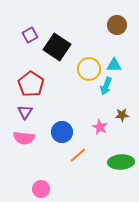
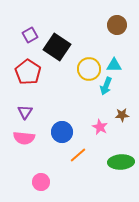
red pentagon: moved 3 px left, 12 px up
pink circle: moved 7 px up
